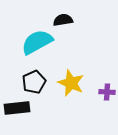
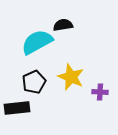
black semicircle: moved 5 px down
yellow star: moved 6 px up
purple cross: moved 7 px left
